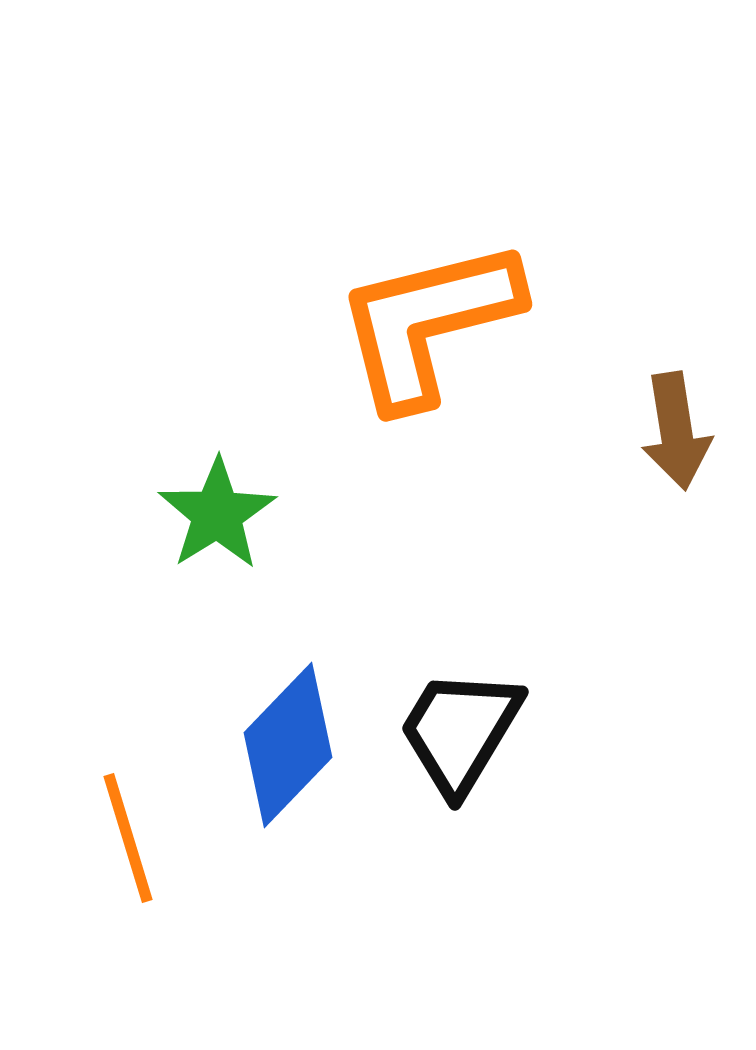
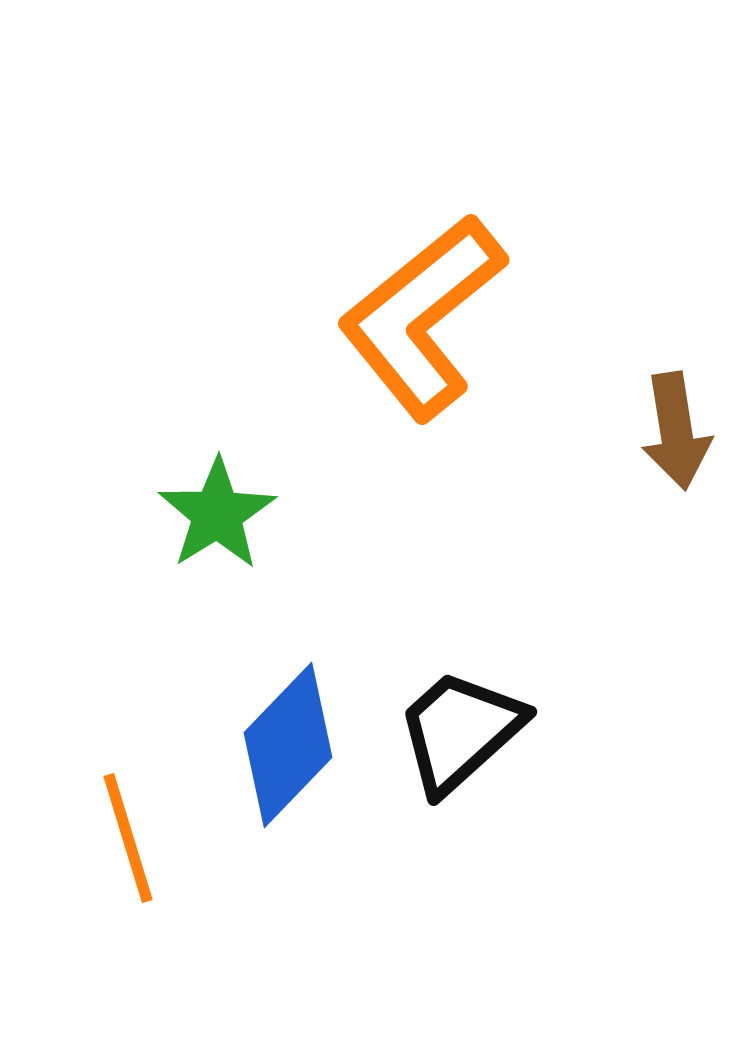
orange L-shape: moved 6 px left, 6 px up; rotated 25 degrees counterclockwise
black trapezoid: rotated 17 degrees clockwise
